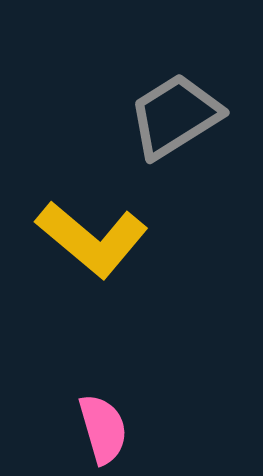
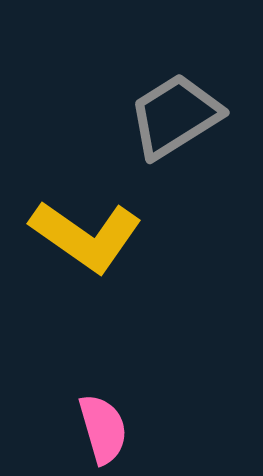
yellow L-shape: moved 6 px left, 3 px up; rotated 5 degrees counterclockwise
